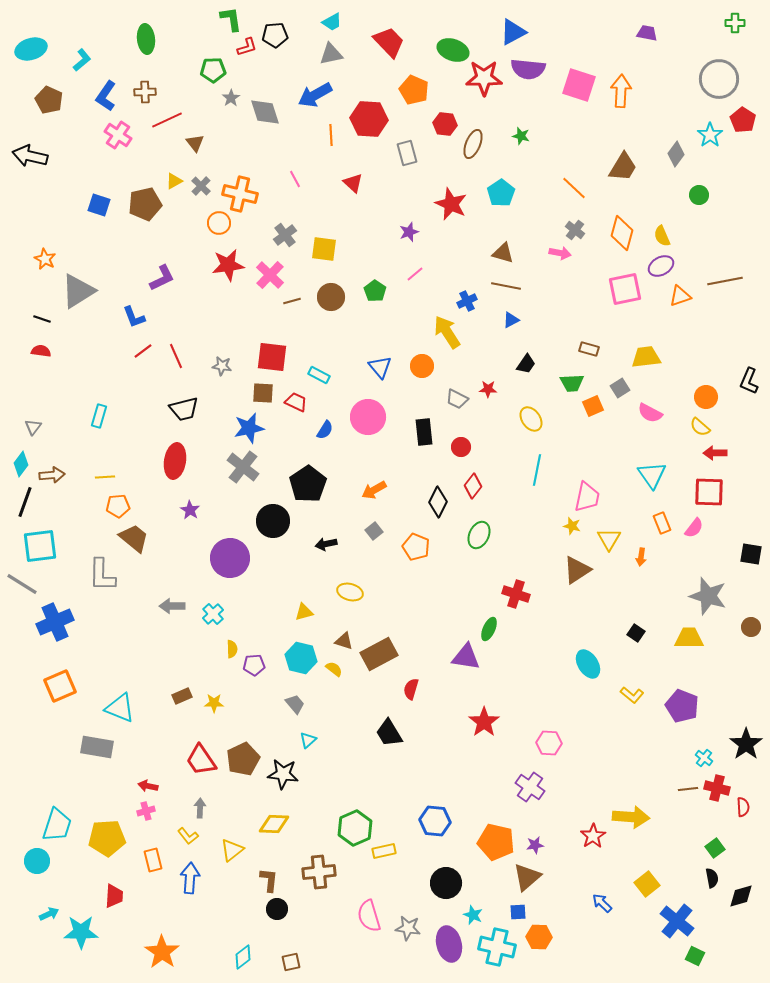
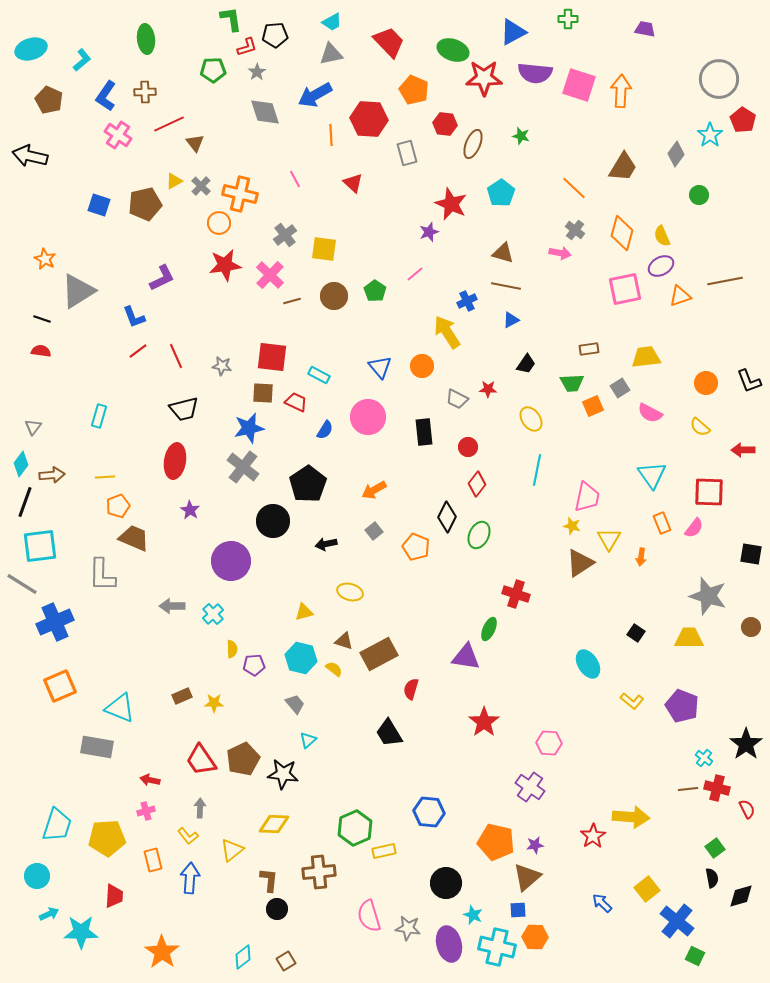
green cross at (735, 23): moved 167 px left, 4 px up
purple trapezoid at (647, 33): moved 2 px left, 4 px up
purple semicircle at (528, 69): moved 7 px right, 4 px down
gray star at (231, 98): moved 26 px right, 26 px up
red line at (167, 120): moved 2 px right, 4 px down
purple star at (409, 232): moved 20 px right
red star at (228, 265): moved 3 px left
brown circle at (331, 297): moved 3 px right, 1 px up
brown rectangle at (589, 349): rotated 24 degrees counterclockwise
red line at (143, 351): moved 5 px left
black L-shape at (749, 381): rotated 44 degrees counterclockwise
orange circle at (706, 397): moved 14 px up
red circle at (461, 447): moved 7 px right
red arrow at (715, 453): moved 28 px right, 3 px up
red diamond at (473, 486): moved 4 px right, 2 px up
black diamond at (438, 502): moved 9 px right, 15 px down
orange pentagon at (118, 506): rotated 15 degrees counterclockwise
brown trapezoid at (134, 538): rotated 16 degrees counterclockwise
purple circle at (230, 558): moved 1 px right, 3 px down
brown triangle at (577, 570): moved 3 px right, 7 px up
yellow L-shape at (632, 695): moved 6 px down
red arrow at (148, 786): moved 2 px right, 6 px up
red semicircle at (743, 807): moved 4 px right, 2 px down; rotated 24 degrees counterclockwise
blue hexagon at (435, 821): moved 6 px left, 9 px up
cyan circle at (37, 861): moved 15 px down
yellow square at (647, 884): moved 5 px down
blue square at (518, 912): moved 2 px up
orange hexagon at (539, 937): moved 4 px left
brown square at (291, 962): moved 5 px left, 1 px up; rotated 18 degrees counterclockwise
